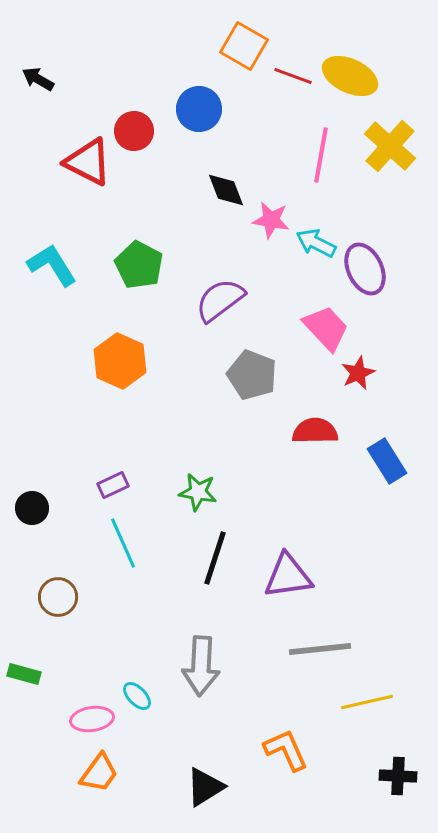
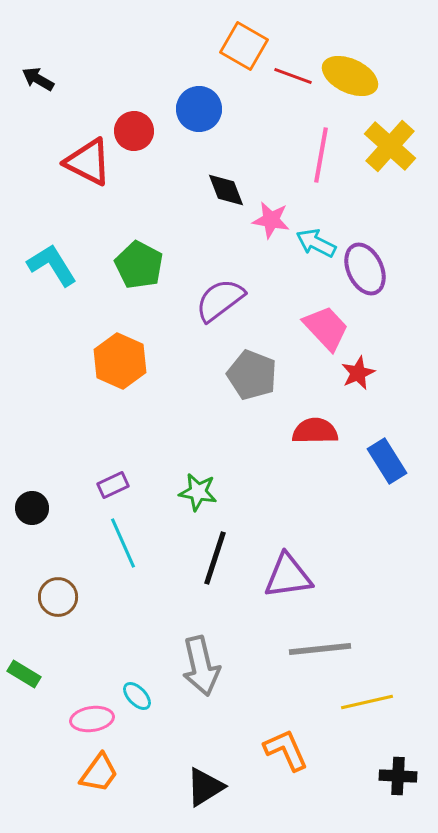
gray arrow: rotated 16 degrees counterclockwise
green rectangle: rotated 16 degrees clockwise
